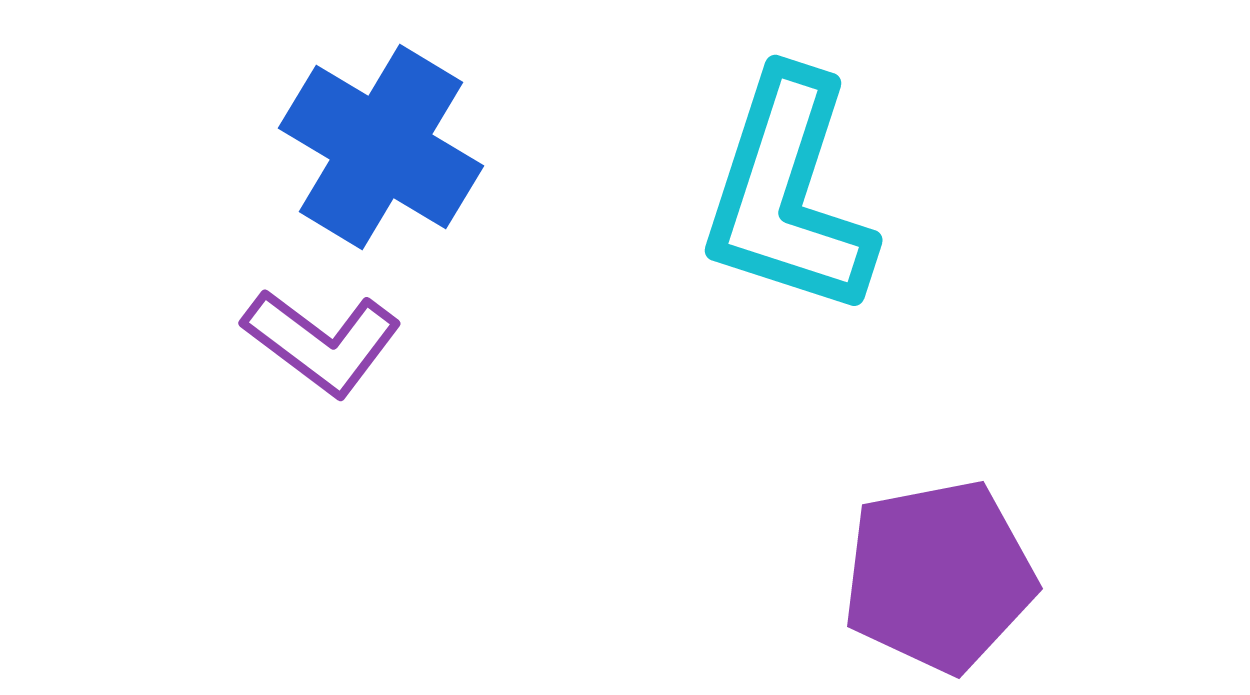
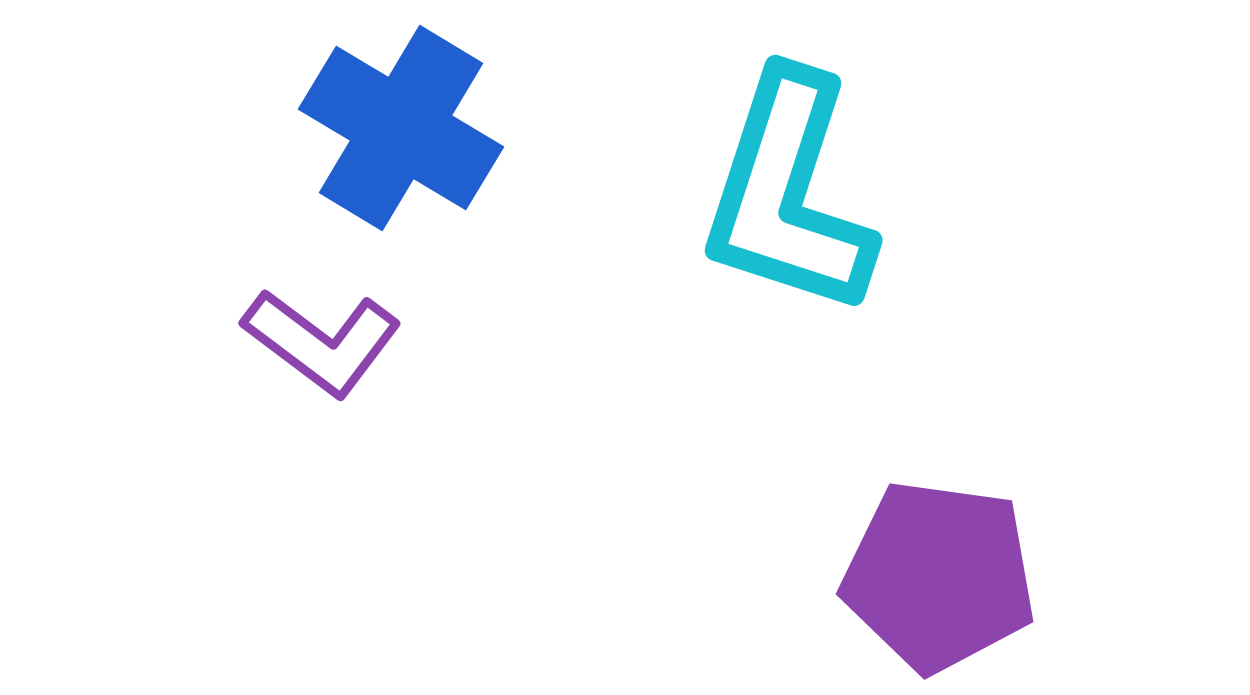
blue cross: moved 20 px right, 19 px up
purple pentagon: rotated 19 degrees clockwise
